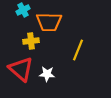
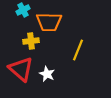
white star: rotated 21 degrees clockwise
